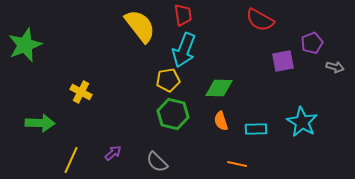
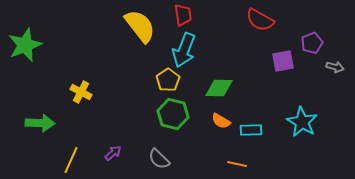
yellow pentagon: rotated 25 degrees counterclockwise
orange semicircle: rotated 42 degrees counterclockwise
cyan rectangle: moved 5 px left, 1 px down
gray semicircle: moved 2 px right, 3 px up
